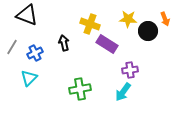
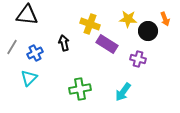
black triangle: rotated 15 degrees counterclockwise
purple cross: moved 8 px right, 11 px up; rotated 21 degrees clockwise
